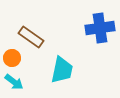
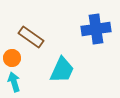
blue cross: moved 4 px left, 1 px down
cyan trapezoid: rotated 12 degrees clockwise
cyan arrow: rotated 144 degrees counterclockwise
